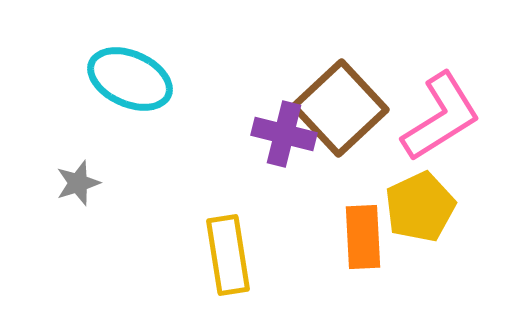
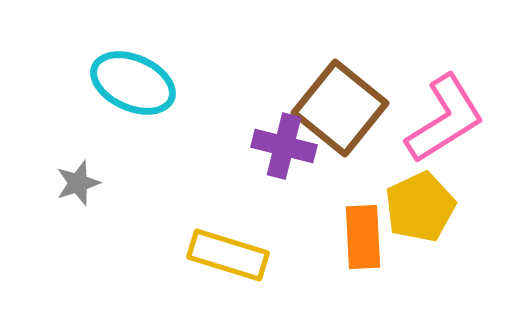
cyan ellipse: moved 3 px right, 4 px down
brown square: rotated 8 degrees counterclockwise
pink L-shape: moved 4 px right, 2 px down
purple cross: moved 12 px down
yellow rectangle: rotated 64 degrees counterclockwise
